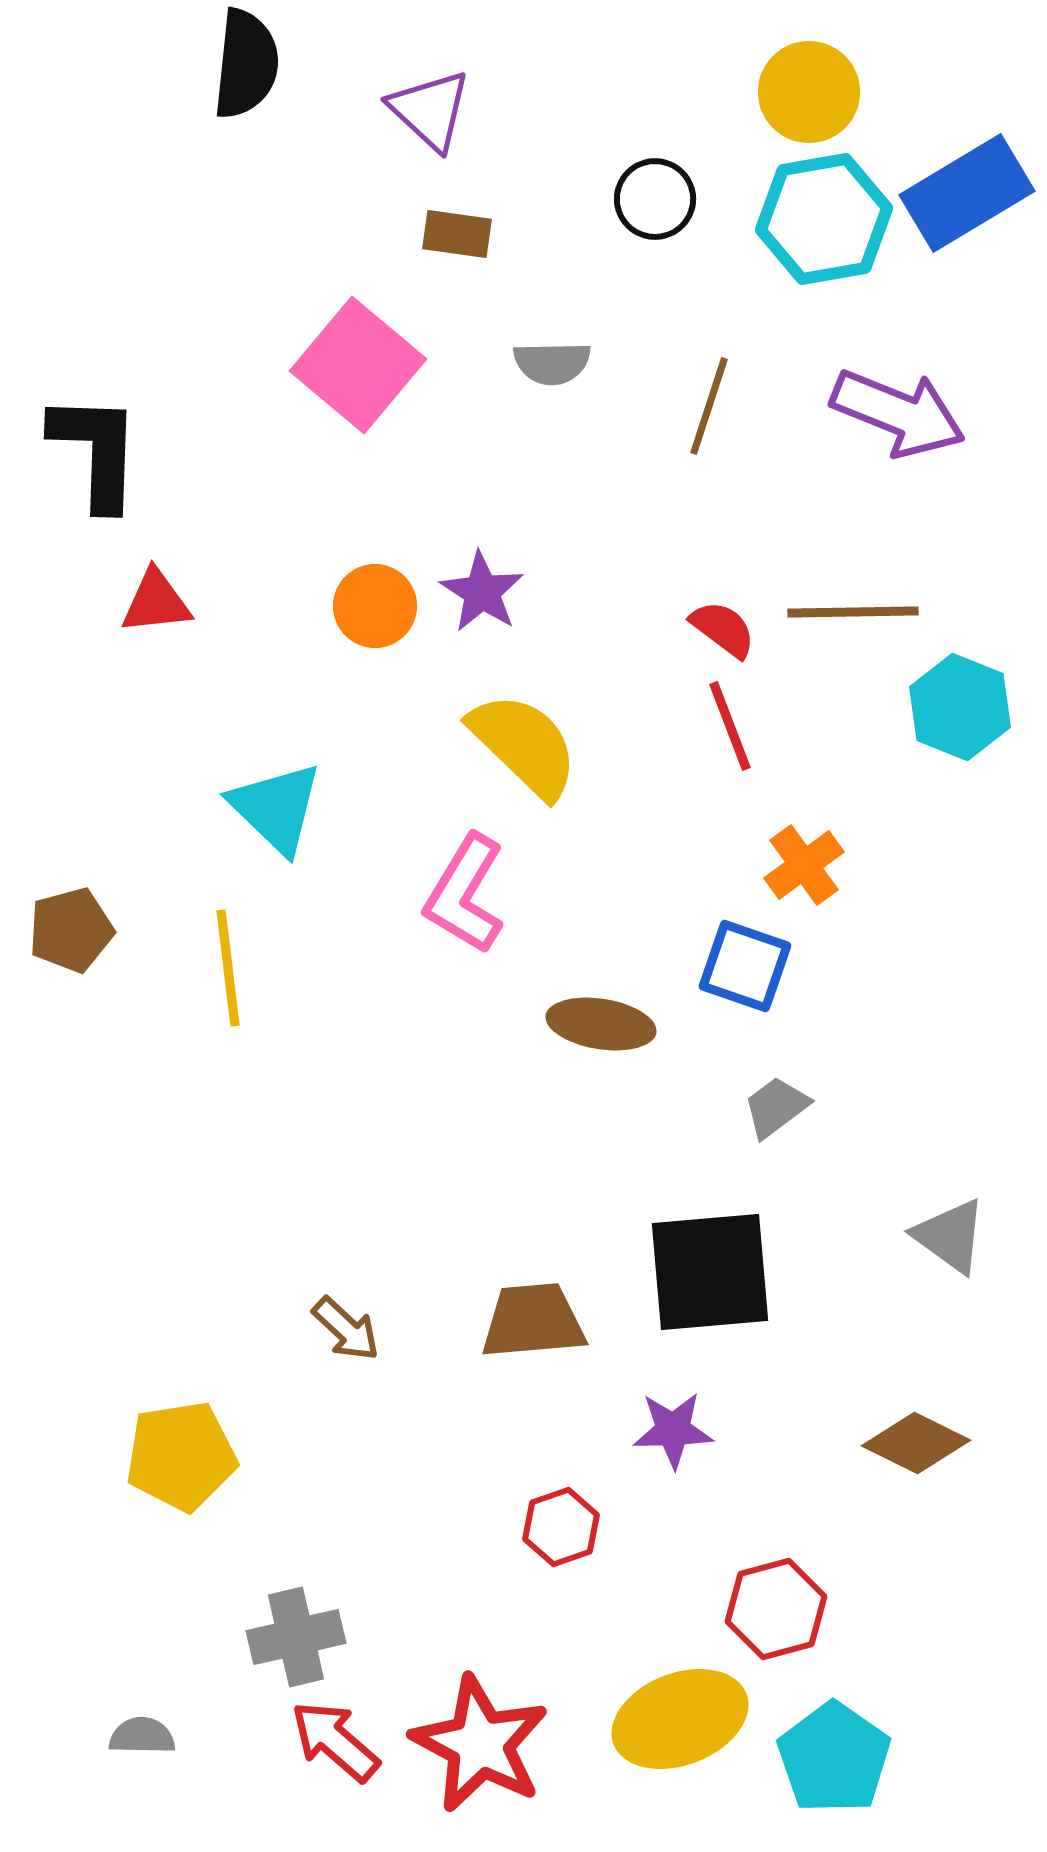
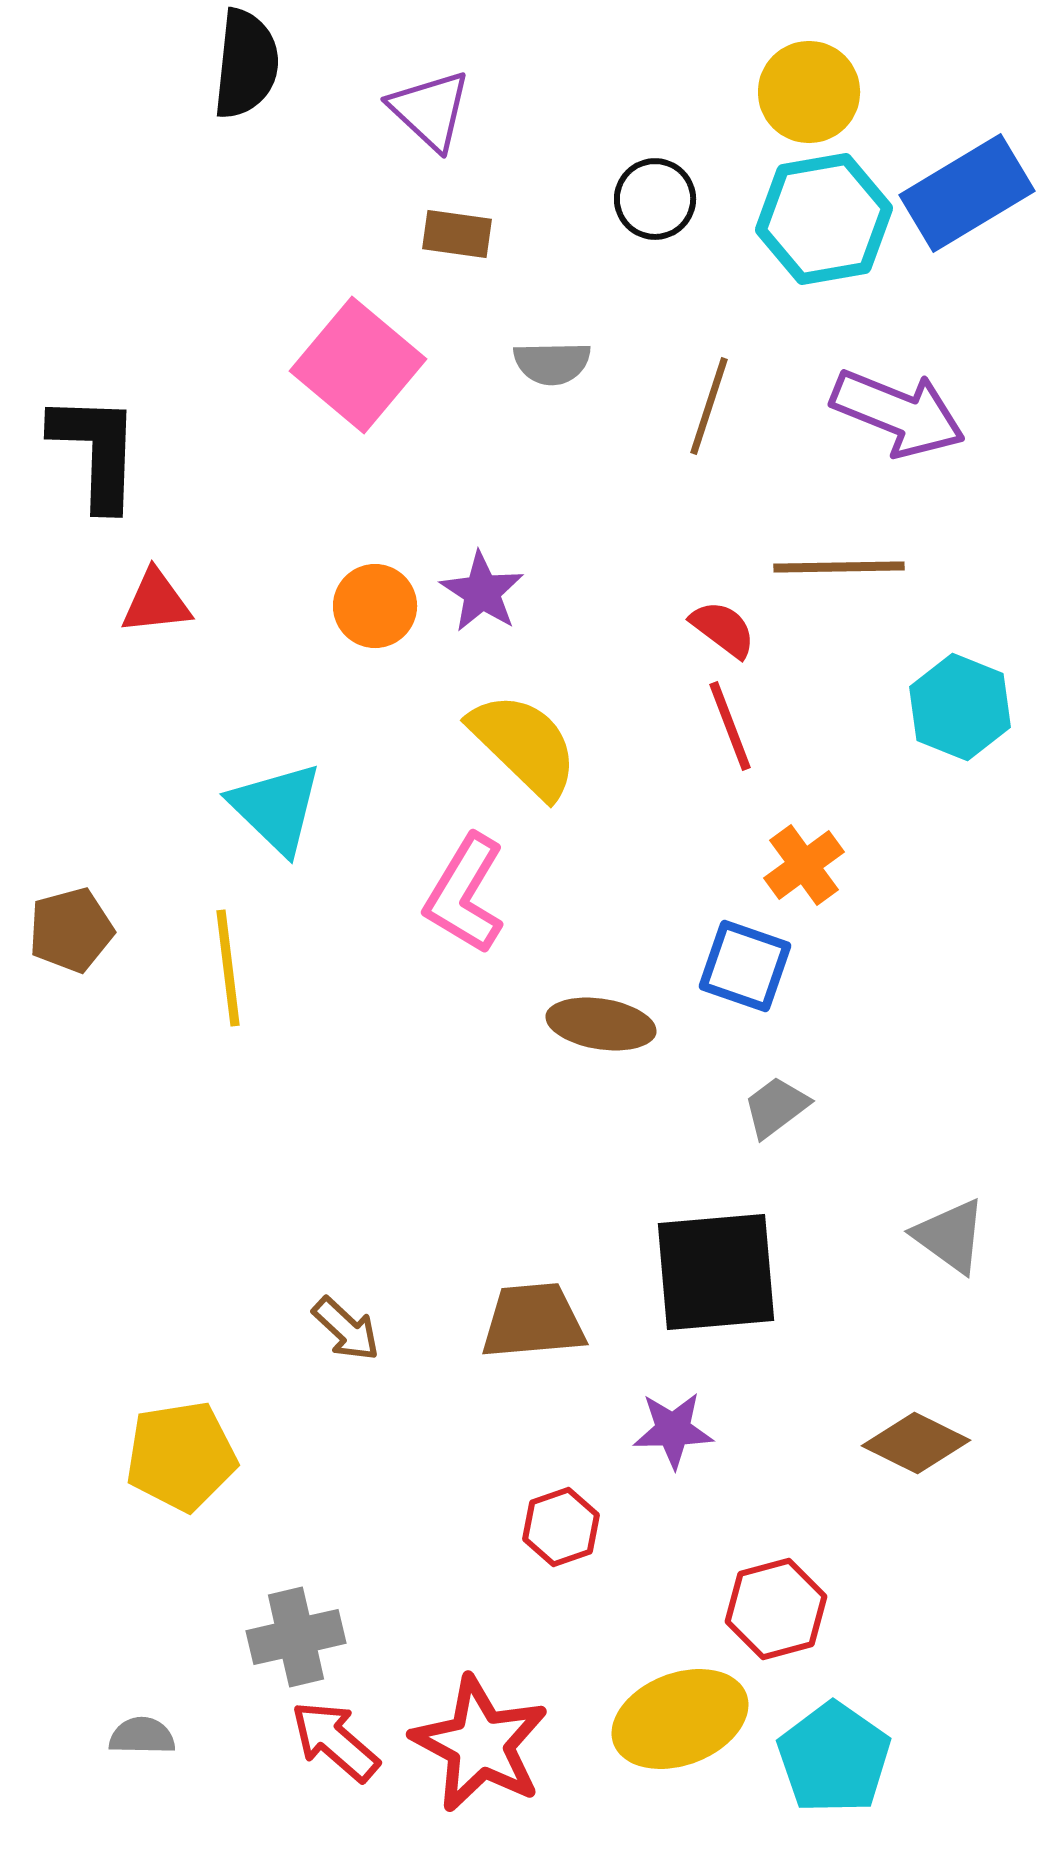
brown line at (853, 612): moved 14 px left, 45 px up
black square at (710, 1272): moved 6 px right
